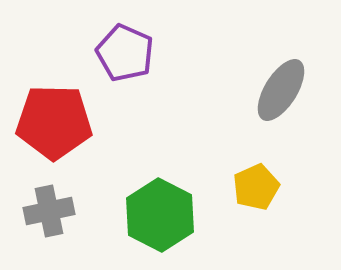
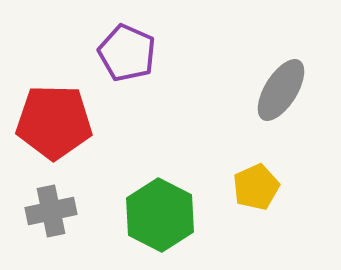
purple pentagon: moved 2 px right
gray cross: moved 2 px right
